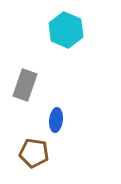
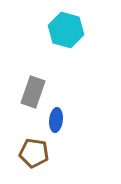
cyan hexagon: rotated 8 degrees counterclockwise
gray rectangle: moved 8 px right, 7 px down
